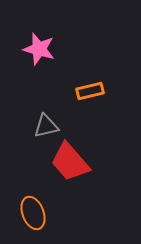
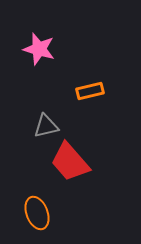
orange ellipse: moved 4 px right
